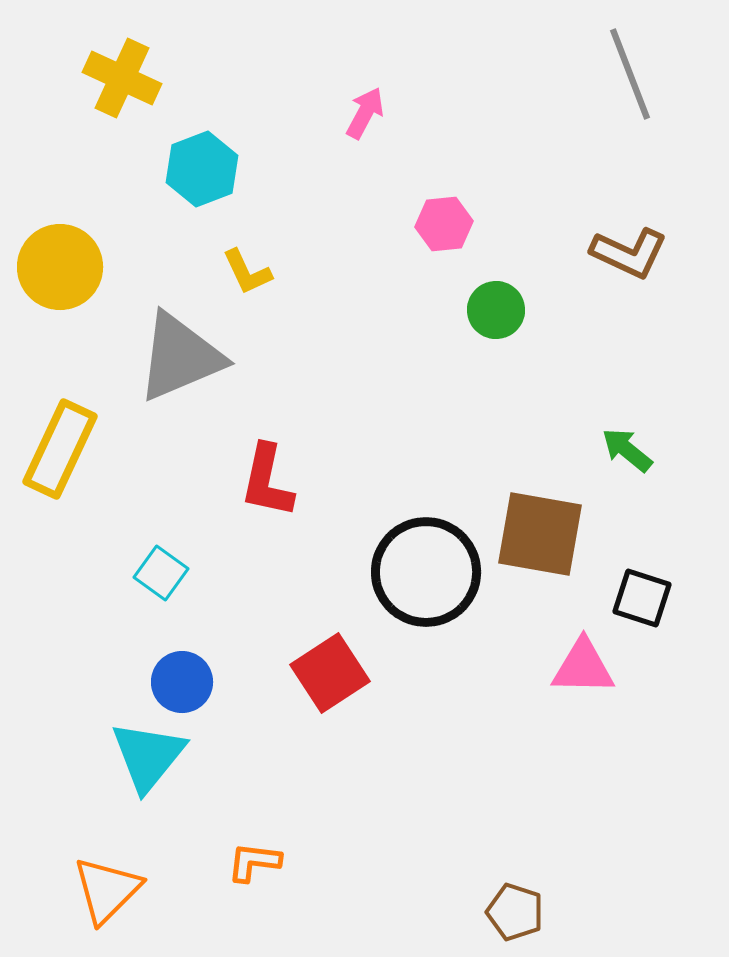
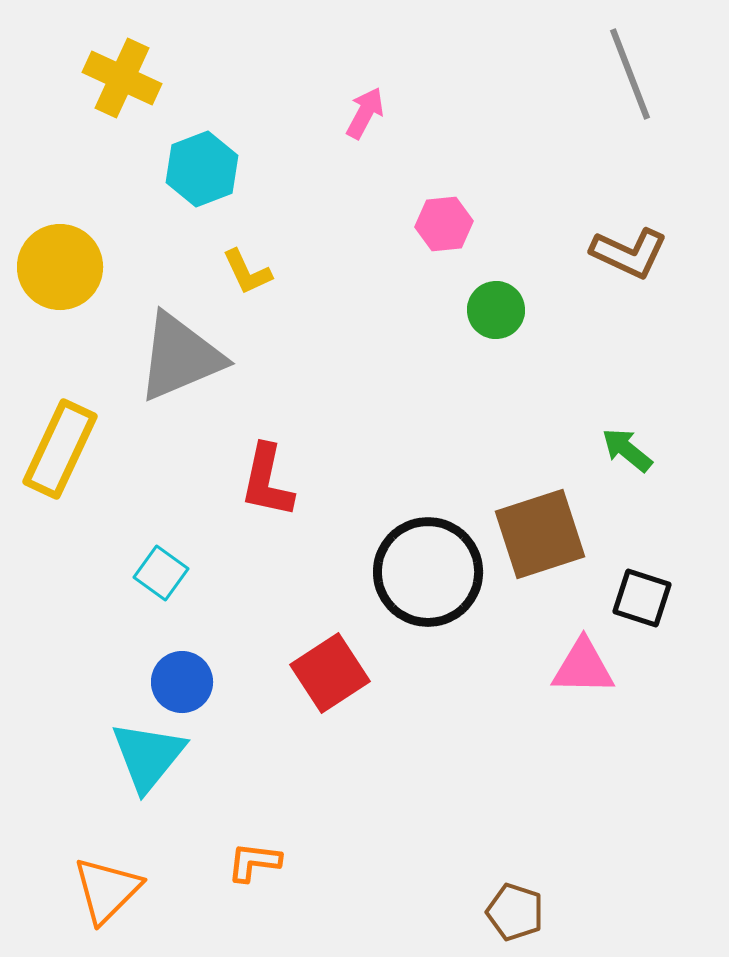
brown square: rotated 28 degrees counterclockwise
black circle: moved 2 px right
